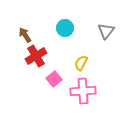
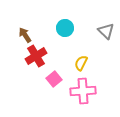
gray triangle: rotated 24 degrees counterclockwise
